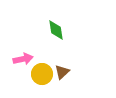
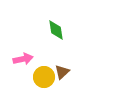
yellow circle: moved 2 px right, 3 px down
